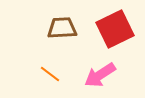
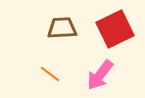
pink arrow: rotated 20 degrees counterclockwise
